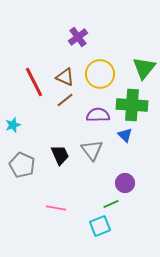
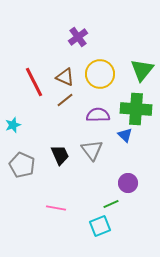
green triangle: moved 2 px left, 2 px down
green cross: moved 4 px right, 4 px down
purple circle: moved 3 px right
